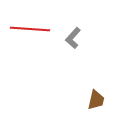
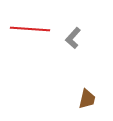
brown trapezoid: moved 9 px left, 1 px up
